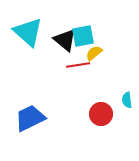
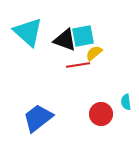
black triangle: rotated 20 degrees counterclockwise
cyan semicircle: moved 1 px left, 2 px down
blue trapezoid: moved 8 px right; rotated 12 degrees counterclockwise
